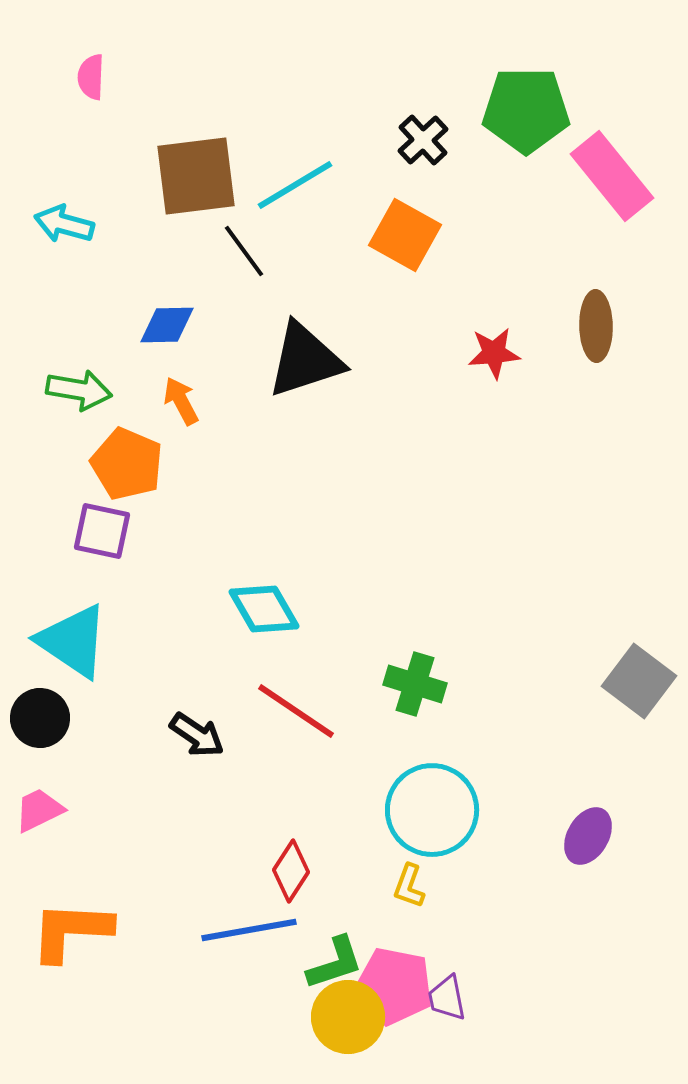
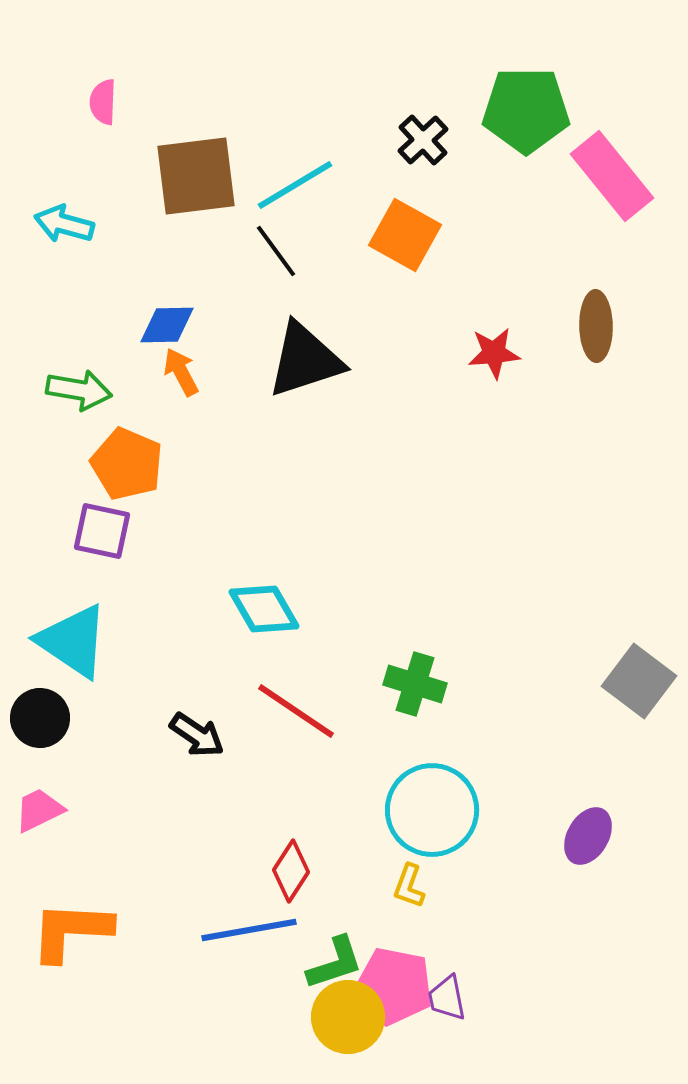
pink semicircle: moved 12 px right, 25 px down
black line: moved 32 px right
orange arrow: moved 29 px up
